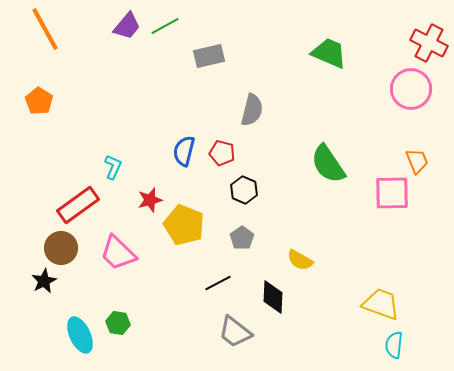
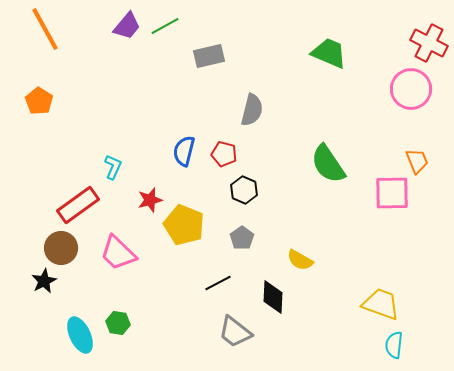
red pentagon: moved 2 px right, 1 px down
